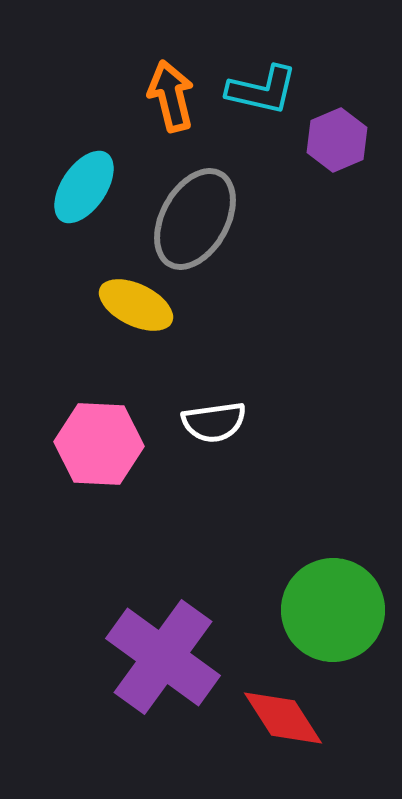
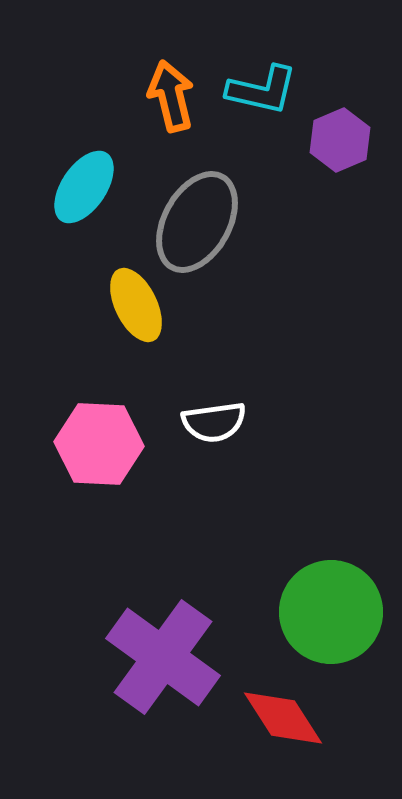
purple hexagon: moved 3 px right
gray ellipse: moved 2 px right, 3 px down
yellow ellipse: rotated 38 degrees clockwise
green circle: moved 2 px left, 2 px down
